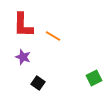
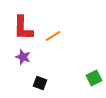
red L-shape: moved 3 px down
orange line: rotated 63 degrees counterclockwise
black square: moved 2 px right; rotated 16 degrees counterclockwise
